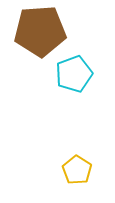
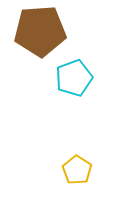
cyan pentagon: moved 4 px down
